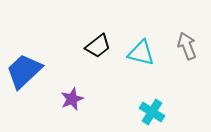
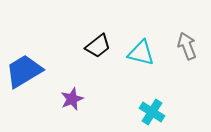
blue trapezoid: rotated 12 degrees clockwise
